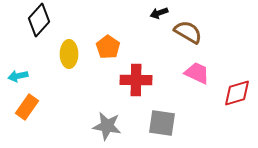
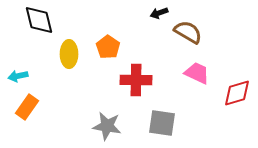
black diamond: rotated 56 degrees counterclockwise
